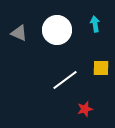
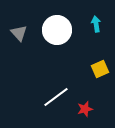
cyan arrow: moved 1 px right
gray triangle: rotated 24 degrees clockwise
yellow square: moved 1 px left, 1 px down; rotated 24 degrees counterclockwise
white line: moved 9 px left, 17 px down
